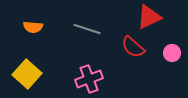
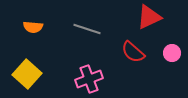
red semicircle: moved 5 px down
